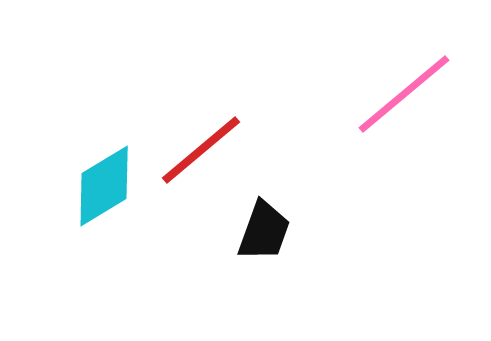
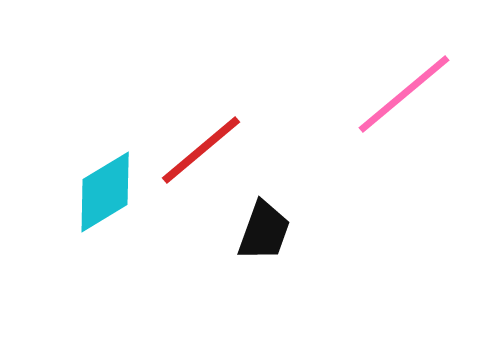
cyan diamond: moved 1 px right, 6 px down
